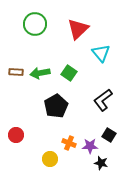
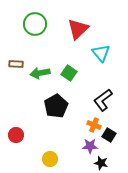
brown rectangle: moved 8 px up
orange cross: moved 25 px right, 18 px up
